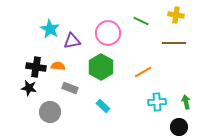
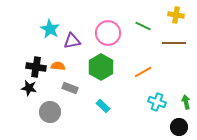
green line: moved 2 px right, 5 px down
cyan cross: rotated 24 degrees clockwise
